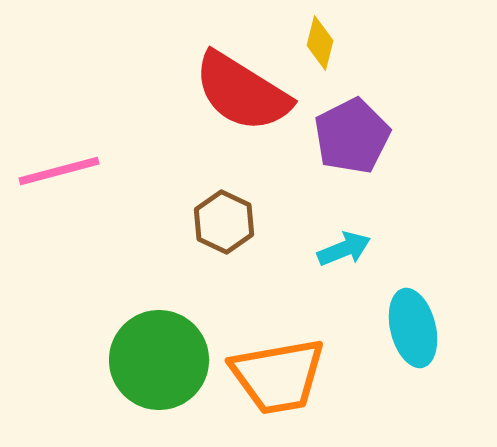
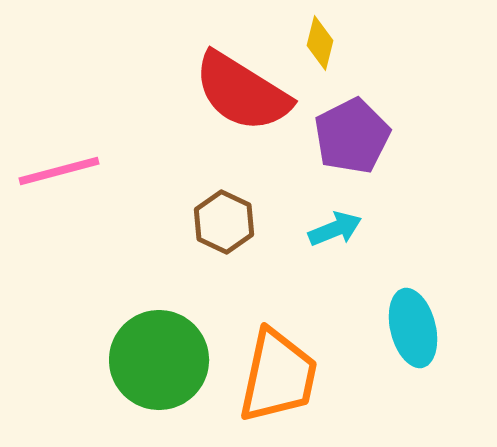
cyan arrow: moved 9 px left, 20 px up
orange trapezoid: rotated 68 degrees counterclockwise
